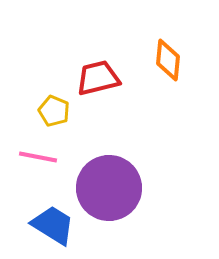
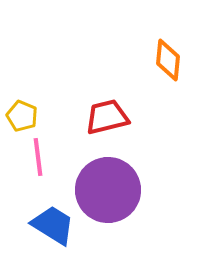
red trapezoid: moved 9 px right, 39 px down
yellow pentagon: moved 32 px left, 5 px down
pink line: rotated 72 degrees clockwise
purple circle: moved 1 px left, 2 px down
